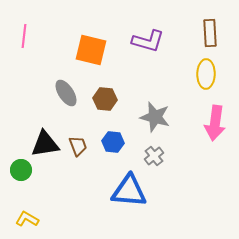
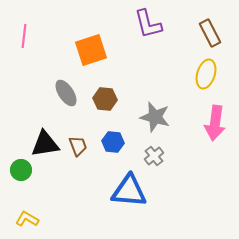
brown rectangle: rotated 24 degrees counterclockwise
purple L-shape: moved 17 px up; rotated 60 degrees clockwise
orange square: rotated 32 degrees counterclockwise
yellow ellipse: rotated 16 degrees clockwise
